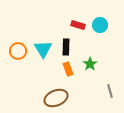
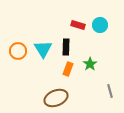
orange rectangle: rotated 40 degrees clockwise
